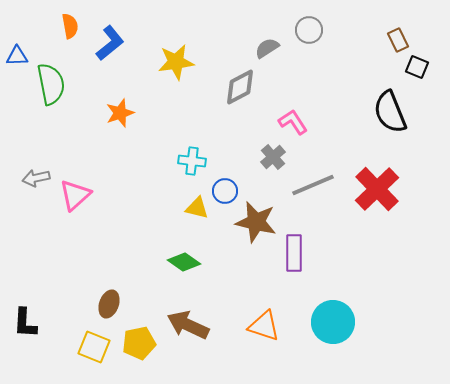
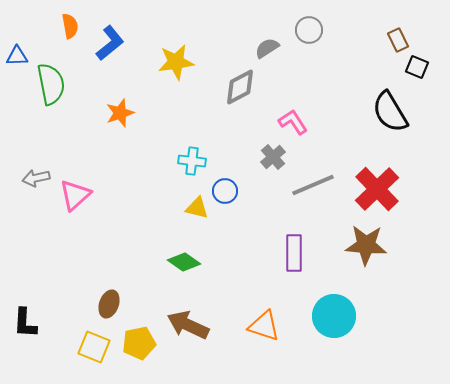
black semicircle: rotated 9 degrees counterclockwise
brown star: moved 110 px right, 23 px down; rotated 9 degrees counterclockwise
cyan circle: moved 1 px right, 6 px up
